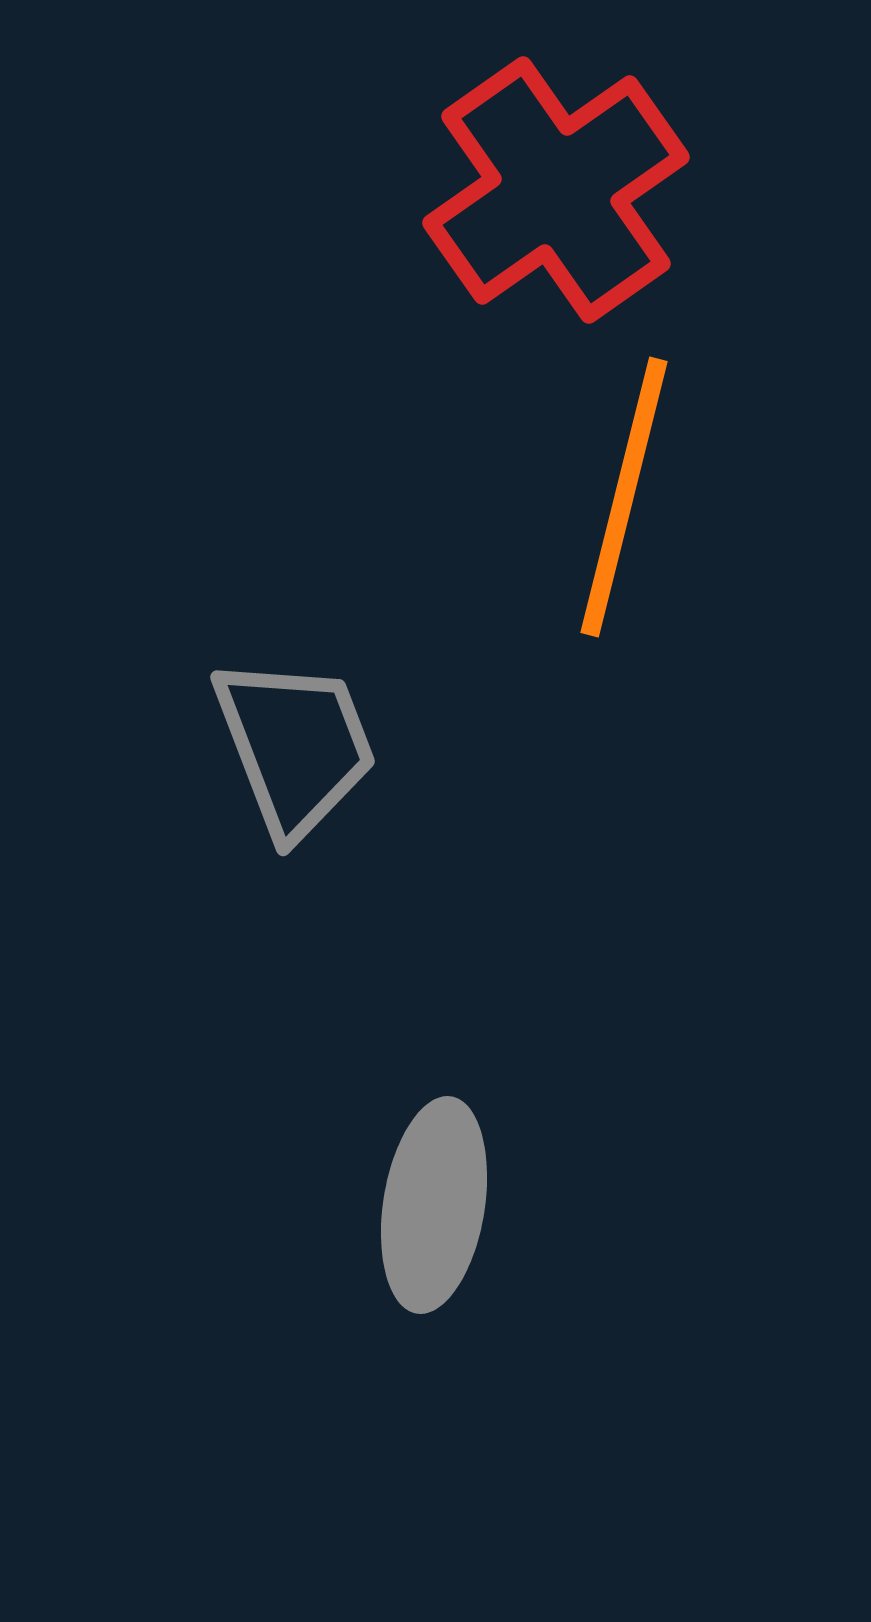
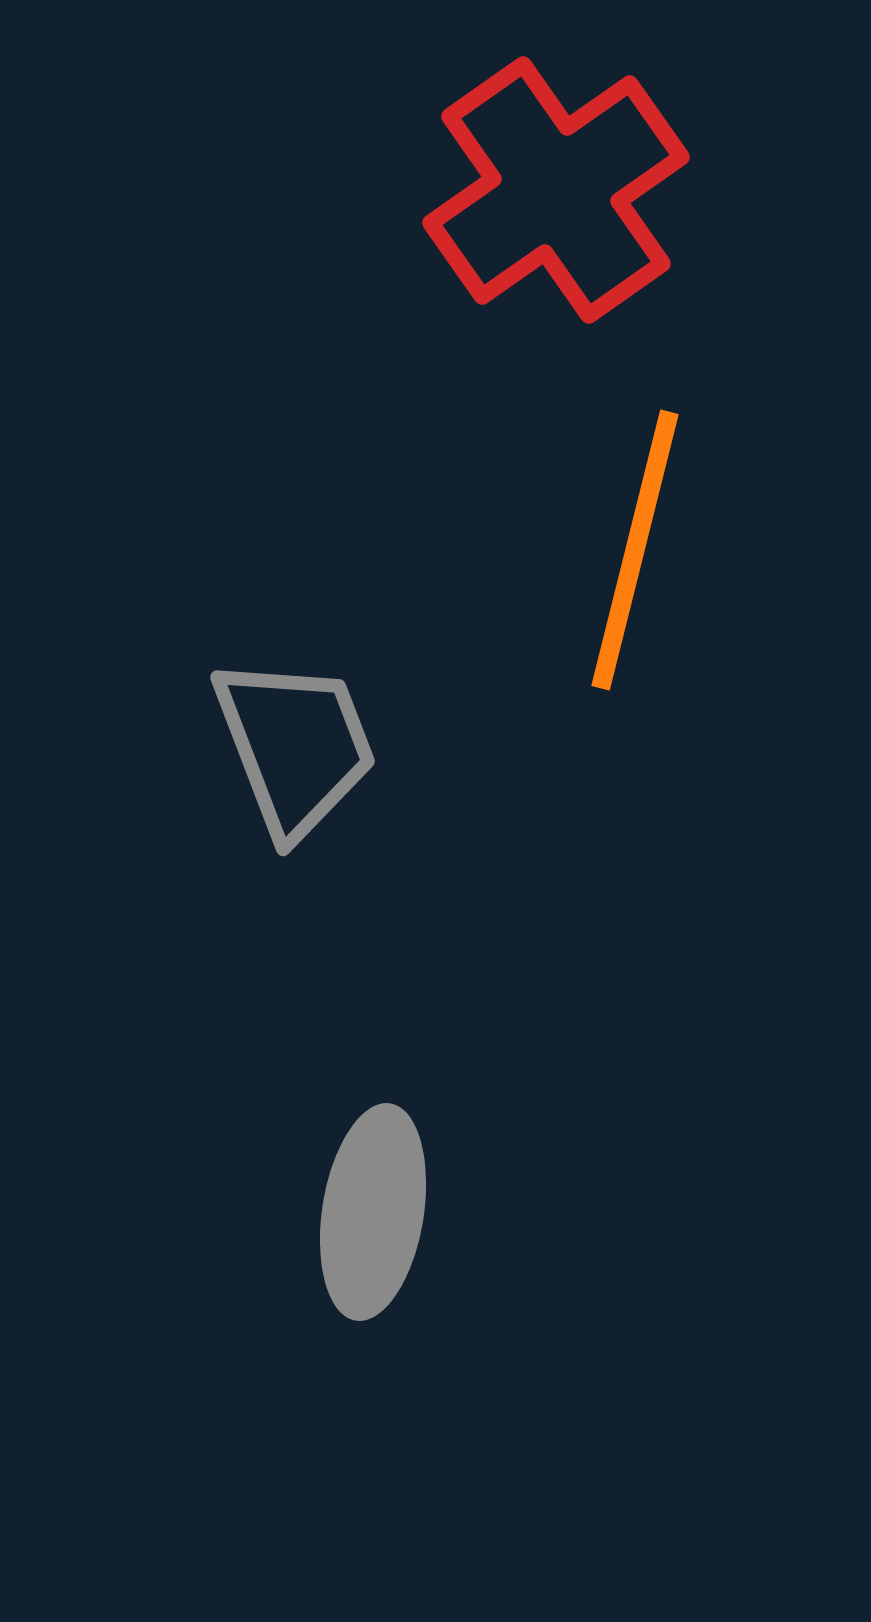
orange line: moved 11 px right, 53 px down
gray ellipse: moved 61 px left, 7 px down
